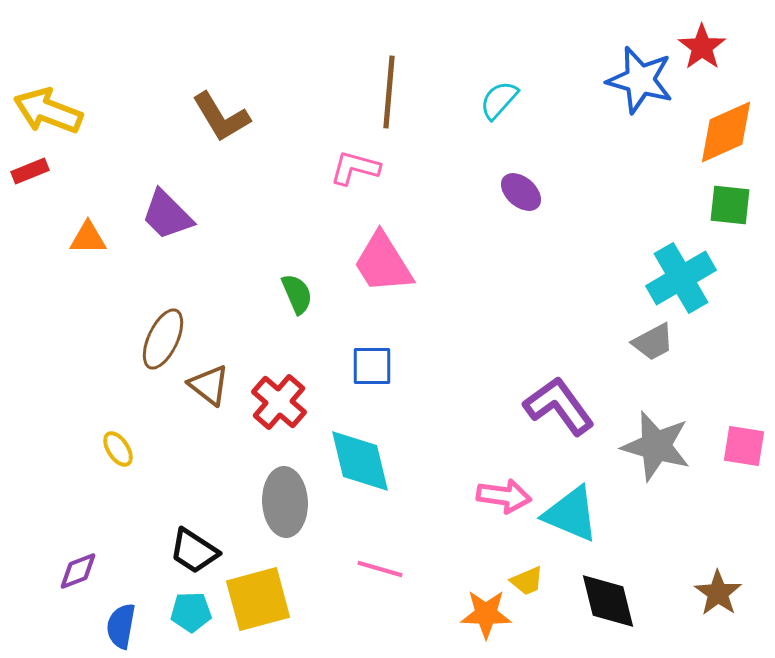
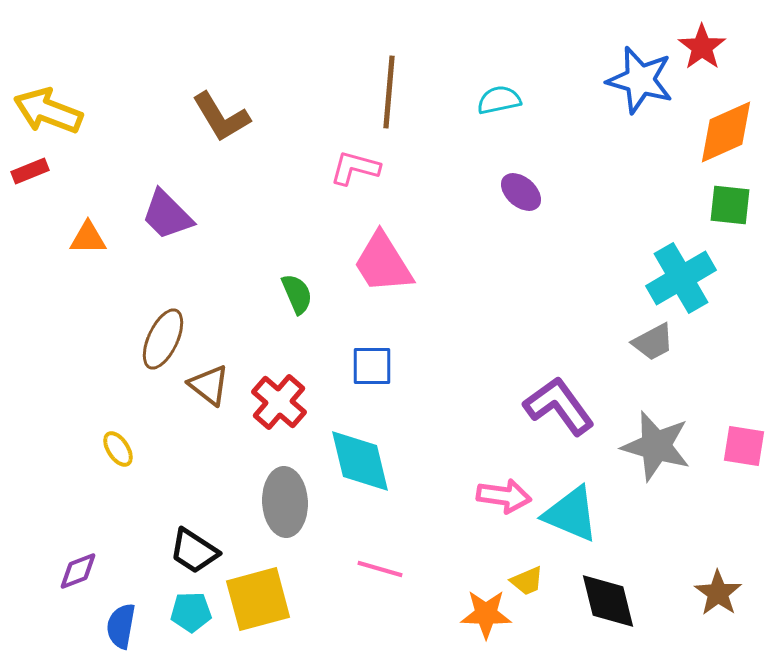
cyan semicircle: rotated 36 degrees clockwise
